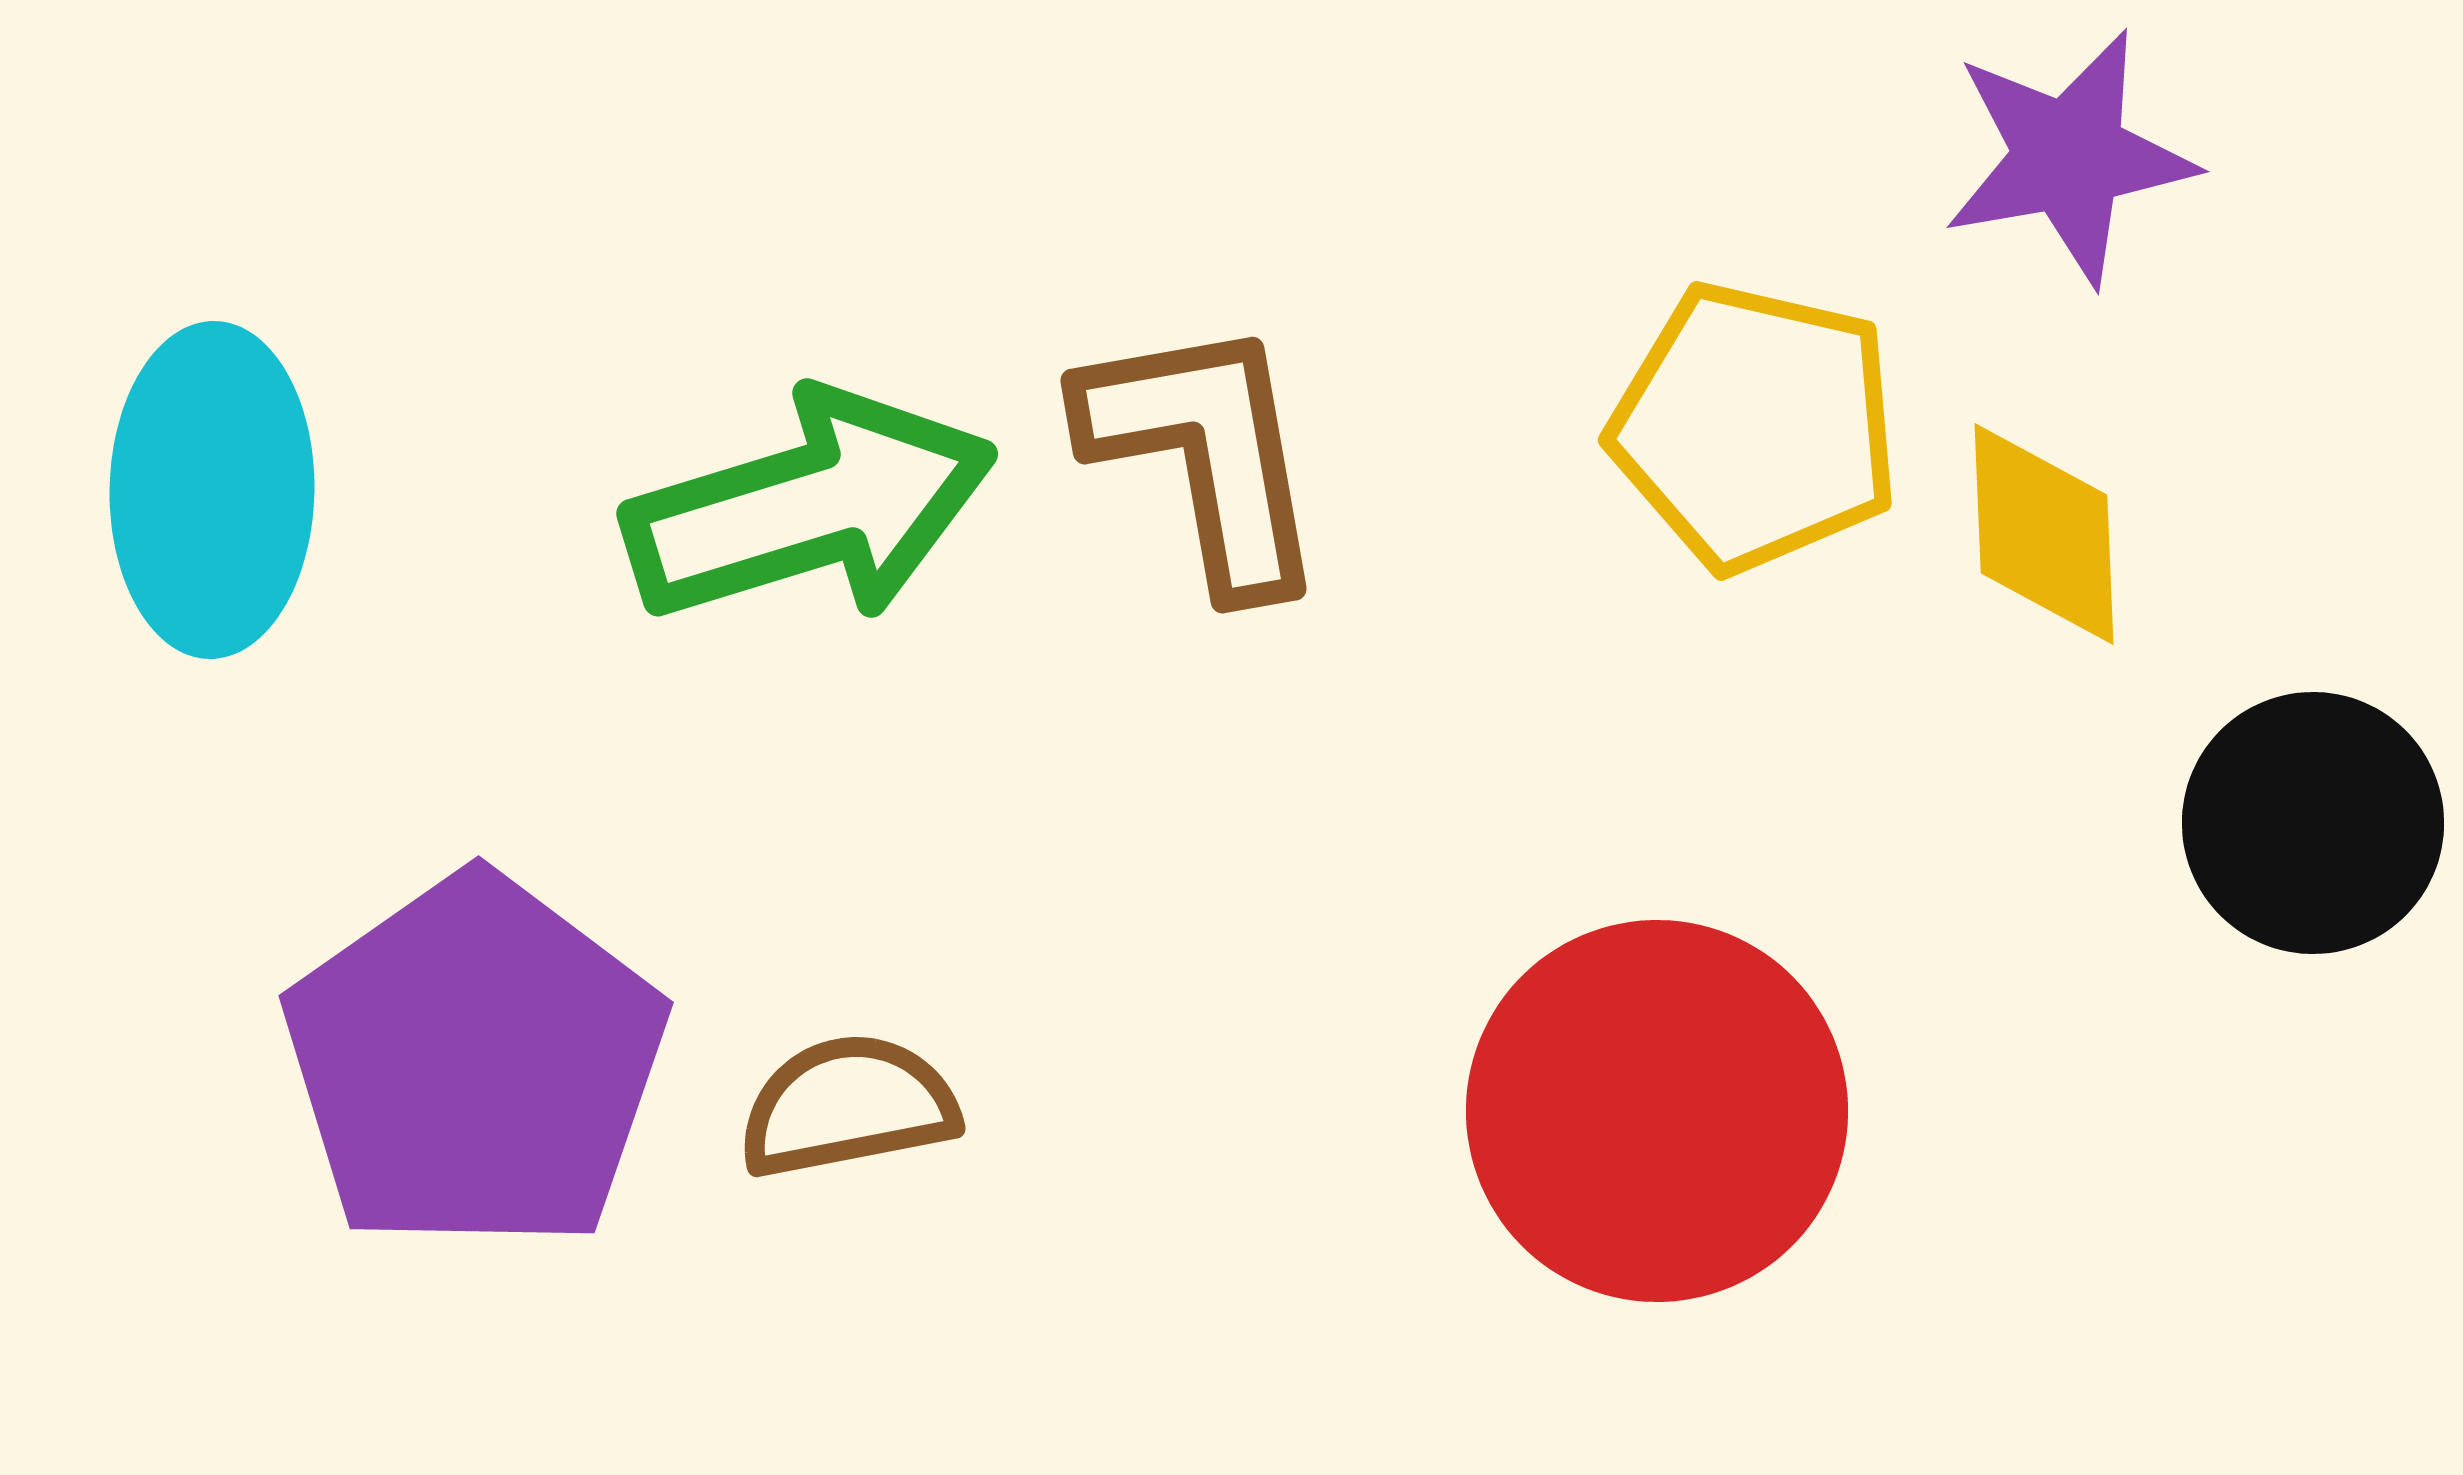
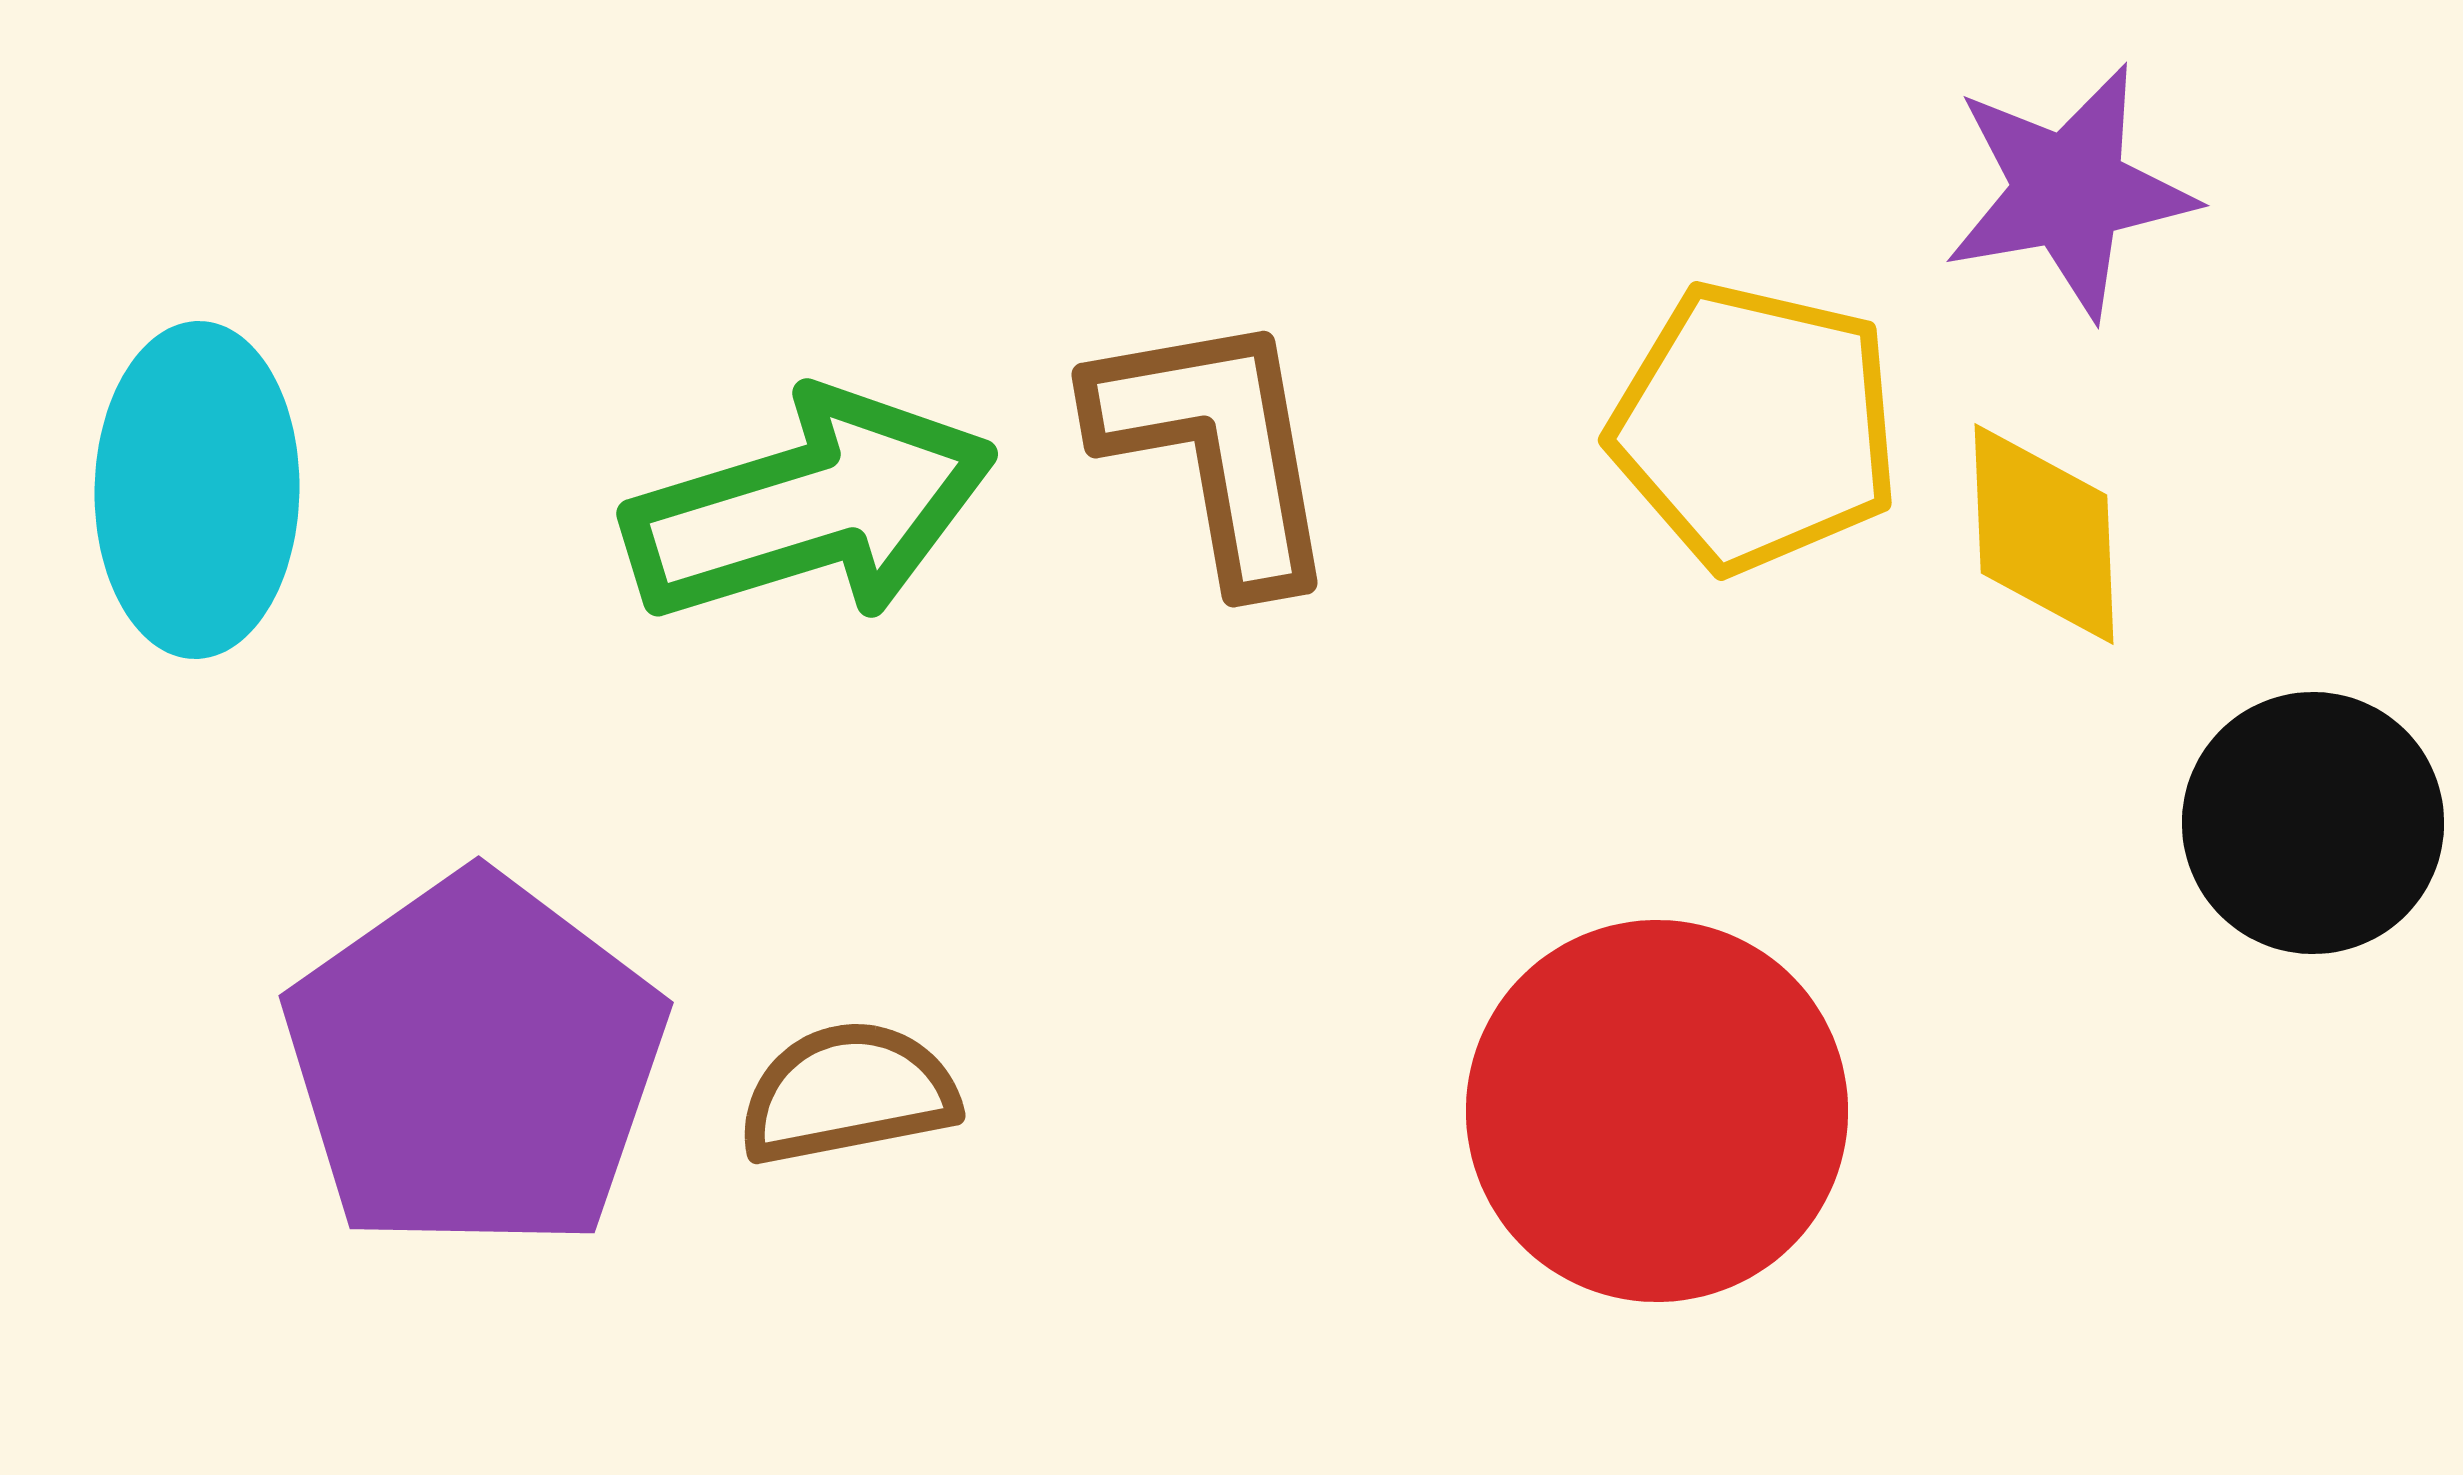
purple star: moved 34 px down
brown L-shape: moved 11 px right, 6 px up
cyan ellipse: moved 15 px left
brown semicircle: moved 13 px up
